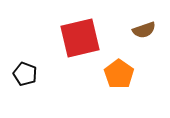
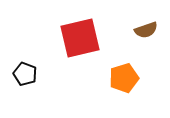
brown semicircle: moved 2 px right
orange pentagon: moved 5 px right, 4 px down; rotated 20 degrees clockwise
